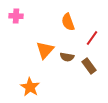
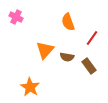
pink cross: moved 1 px down; rotated 24 degrees clockwise
